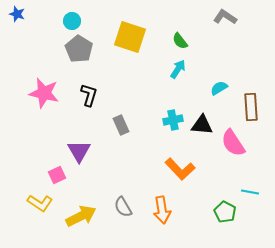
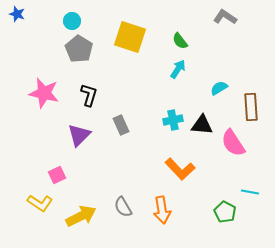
purple triangle: moved 16 px up; rotated 15 degrees clockwise
